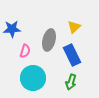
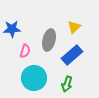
blue rectangle: rotated 75 degrees clockwise
cyan circle: moved 1 px right
green arrow: moved 4 px left, 2 px down
